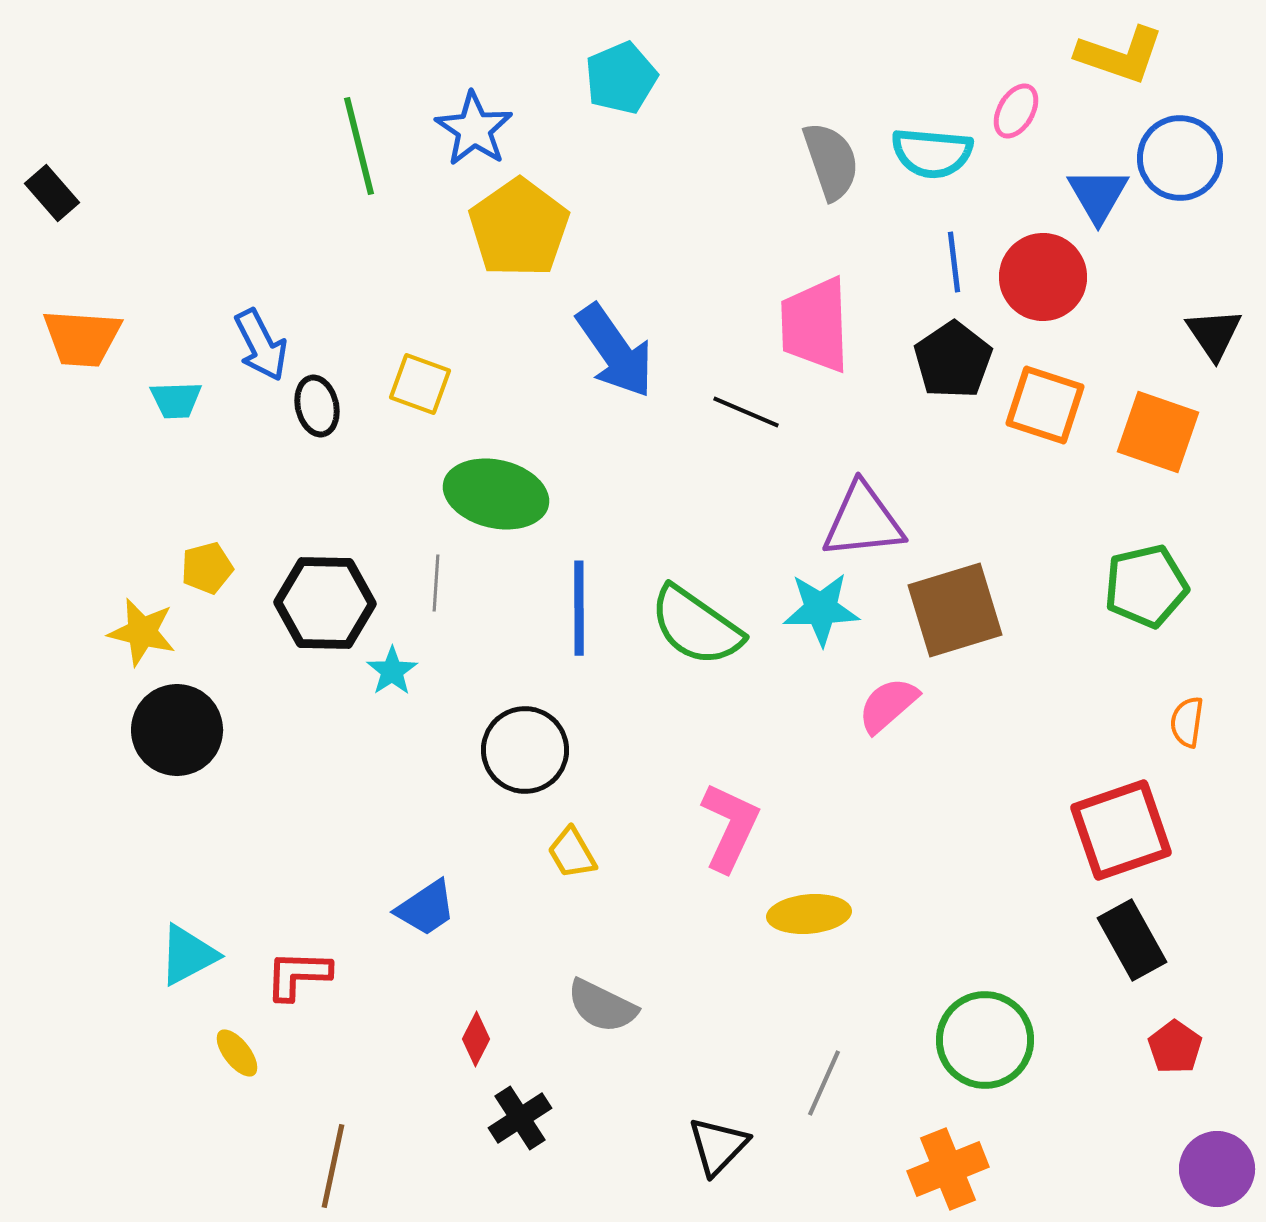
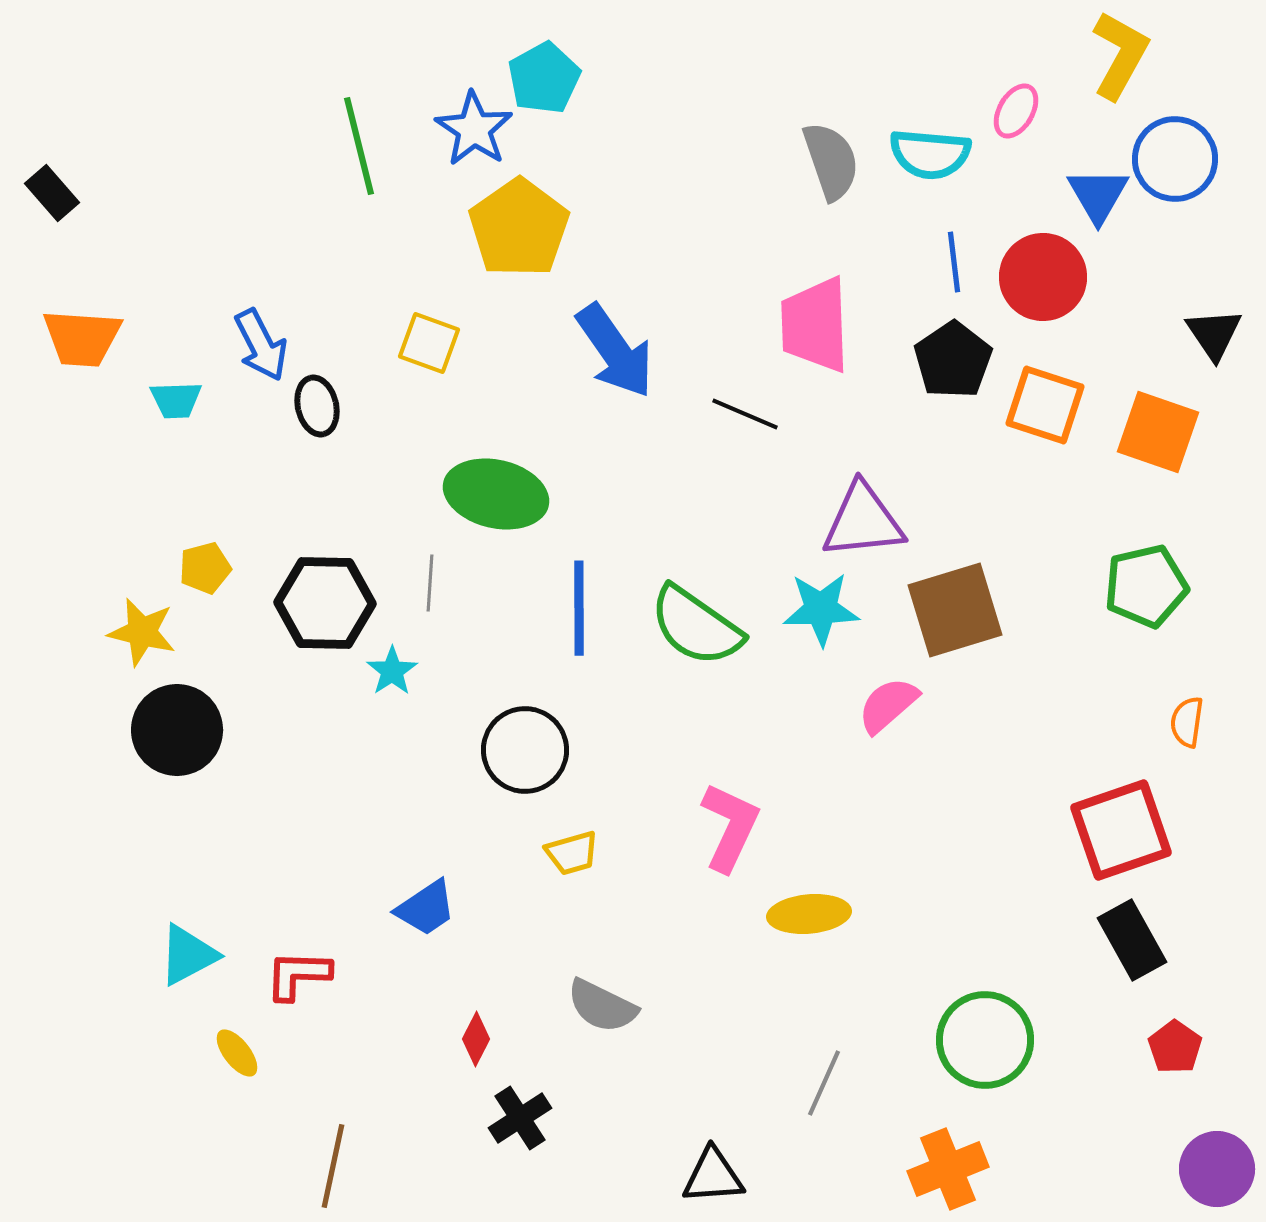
yellow L-shape at (1120, 55): rotated 80 degrees counterclockwise
cyan pentagon at (621, 78): moved 77 px left; rotated 6 degrees counterclockwise
cyan semicircle at (932, 153): moved 2 px left, 1 px down
blue circle at (1180, 158): moved 5 px left, 1 px down
yellow square at (420, 384): moved 9 px right, 41 px up
black line at (746, 412): moved 1 px left, 2 px down
yellow pentagon at (207, 568): moved 2 px left
gray line at (436, 583): moved 6 px left
yellow trapezoid at (572, 853): rotated 76 degrees counterclockwise
black triangle at (718, 1146): moved 5 px left, 30 px down; rotated 42 degrees clockwise
